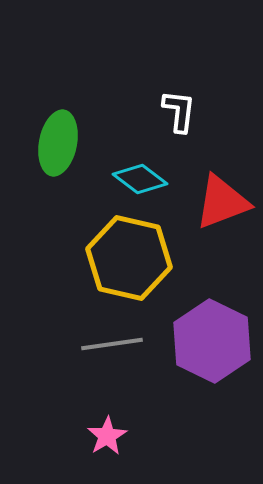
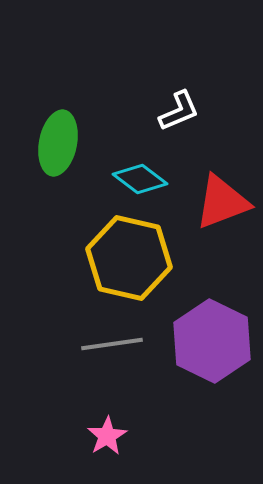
white L-shape: rotated 60 degrees clockwise
